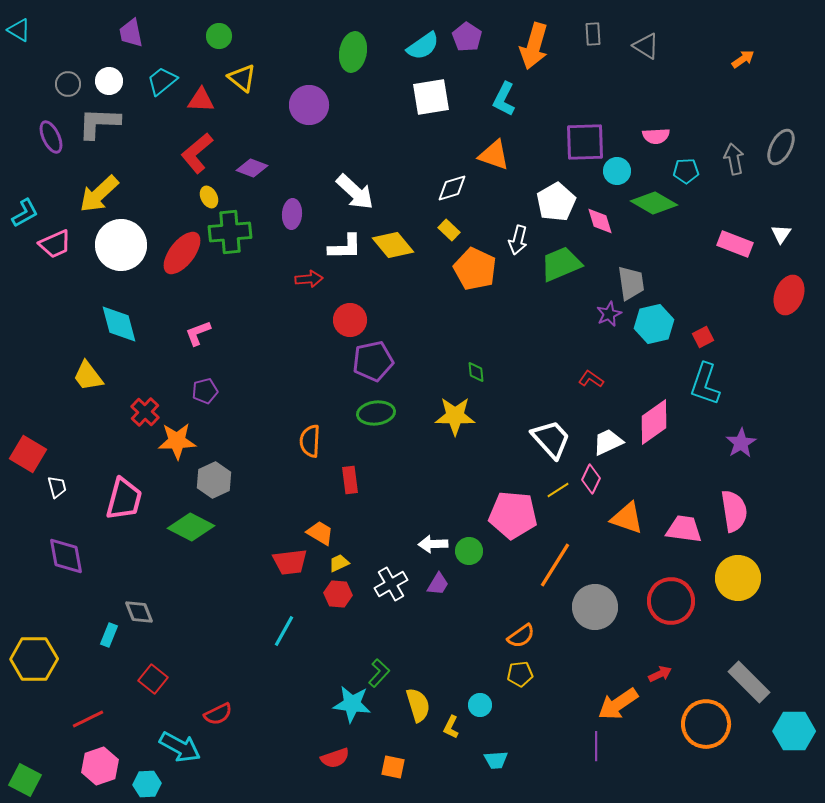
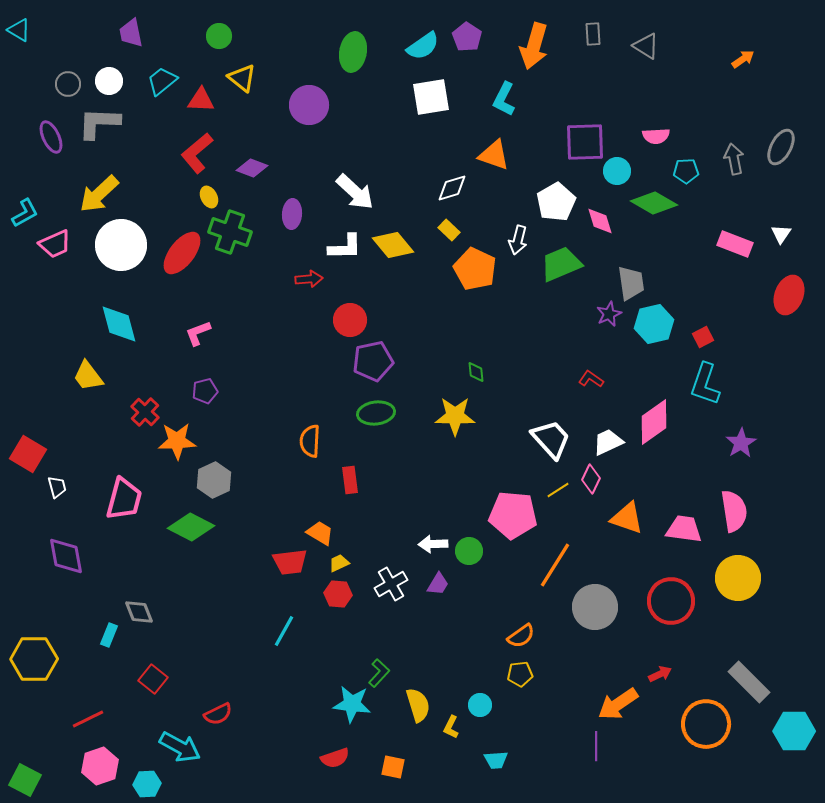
green cross at (230, 232): rotated 24 degrees clockwise
